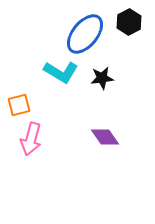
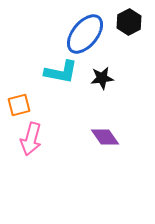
cyan L-shape: rotated 20 degrees counterclockwise
